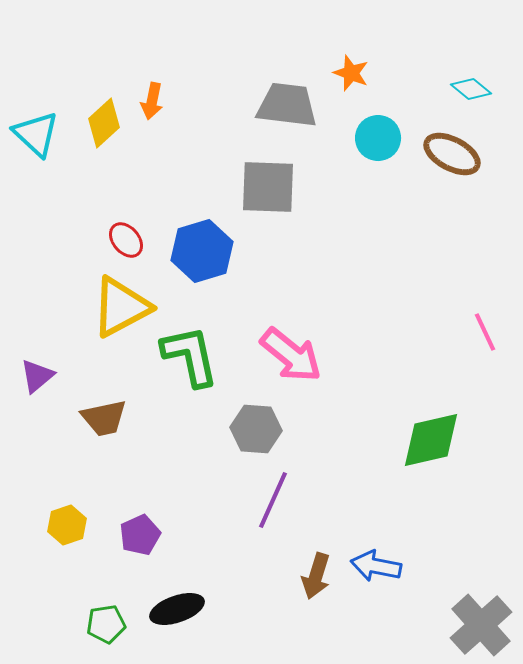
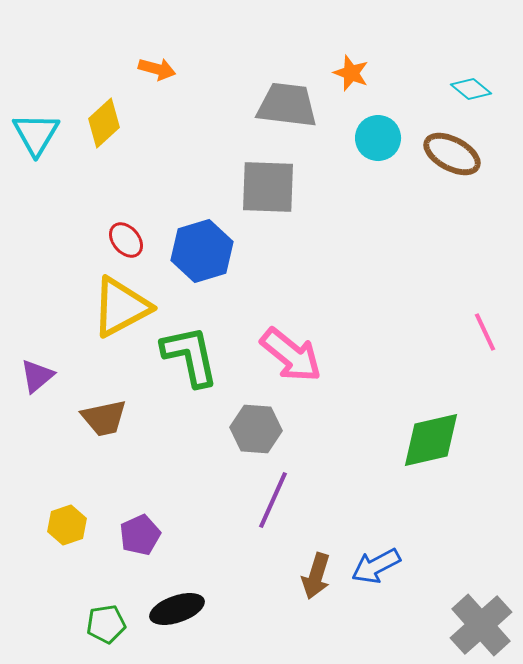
orange arrow: moved 5 px right, 32 px up; rotated 87 degrees counterclockwise
cyan triangle: rotated 18 degrees clockwise
blue arrow: rotated 39 degrees counterclockwise
